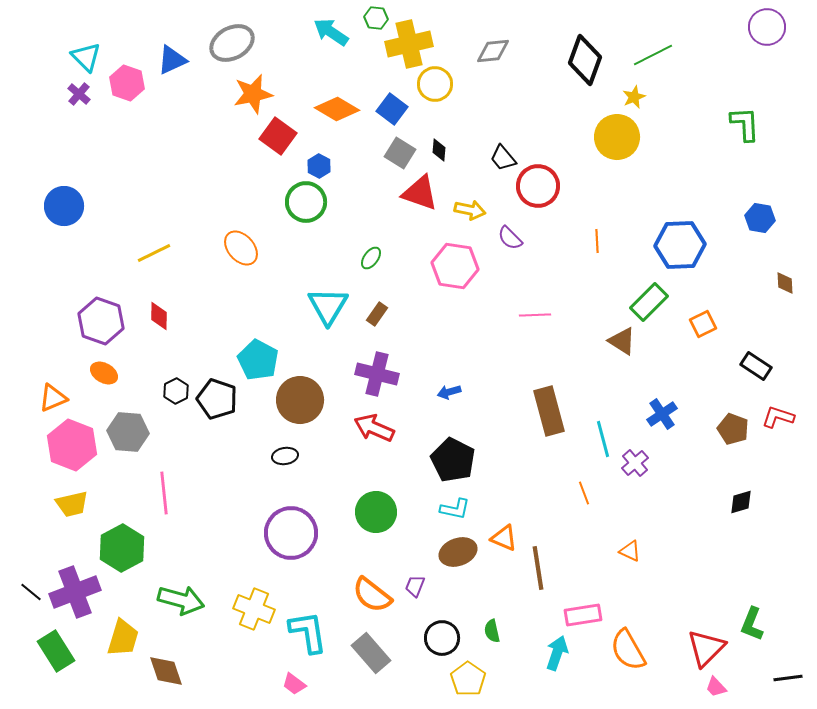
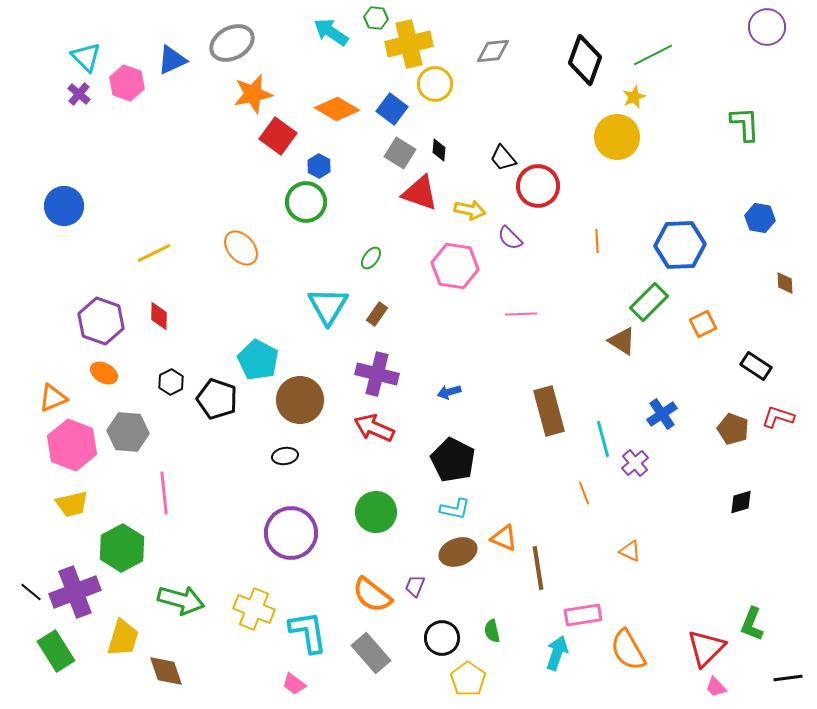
pink line at (535, 315): moved 14 px left, 1 px up
black hexagon at (176, 391): moved 5 px left, 9 px up
